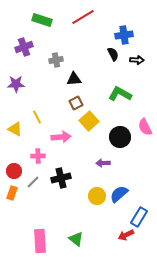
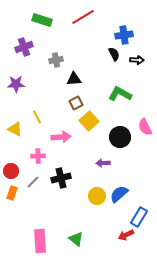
black semicircle: moved 1 px right
red circle: moved 3 px left
